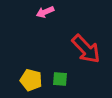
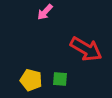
pink arrow: rotated 24 degrees counterclockwise
red arrow: rotated 16 degrees counterclockwise
